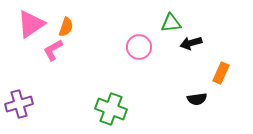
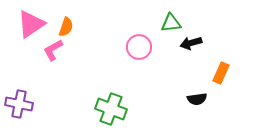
purple cross: rotated 28 degrees clockwise
